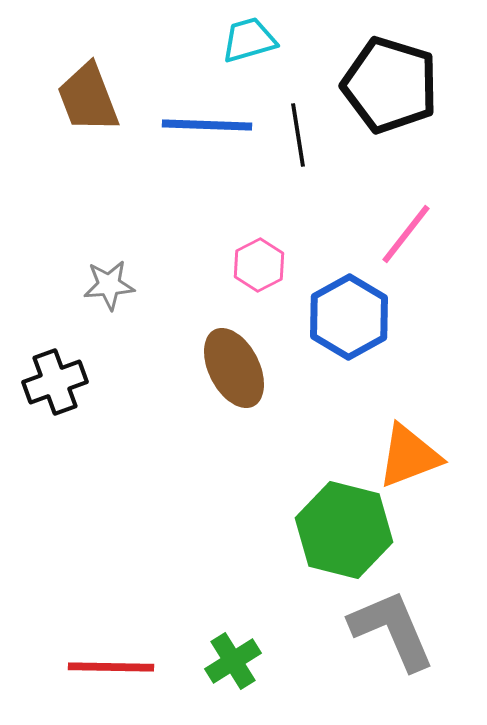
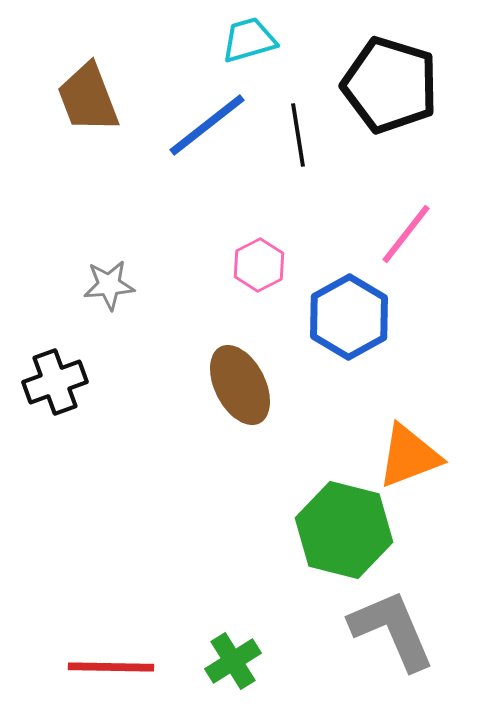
blue line: rotated 40 degrees counterclockwise
brown ellipse: moved 6 px right, 17 px down
